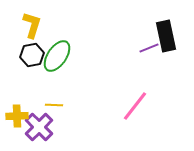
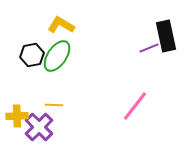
yellow L-shape: moved 29 px right; rotated 76 degrees counterclockwise
